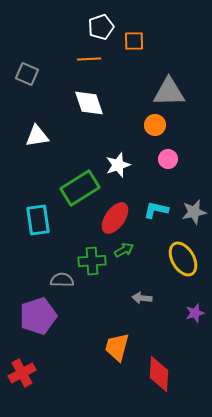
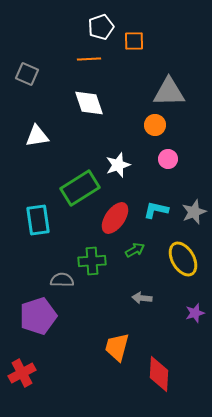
gray star: rotated 10 degrees counterclockwise
green arrow: moved 11 px right
